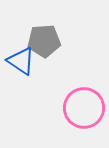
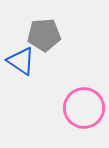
gray pentagon: moved 6 px up
